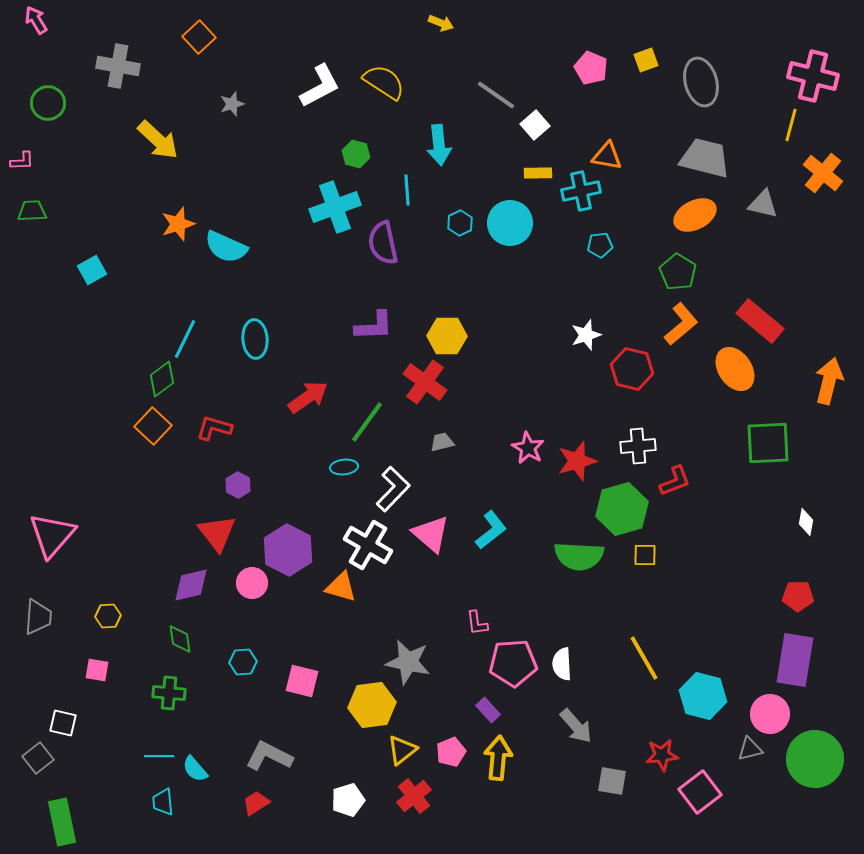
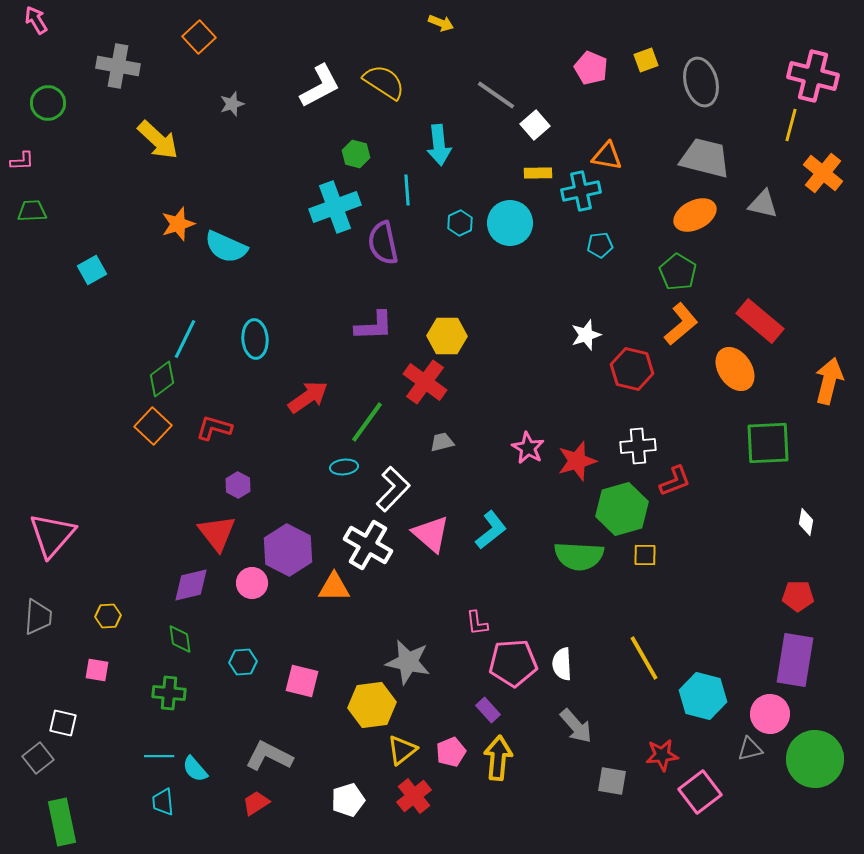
orange triangle at (341, 587): moved 7 px left; rotated 16 degrees counterclockwise
